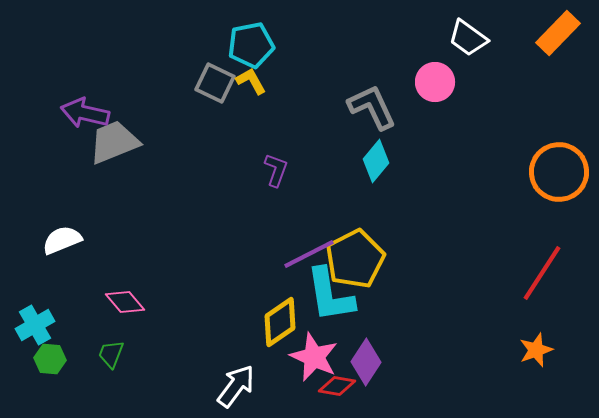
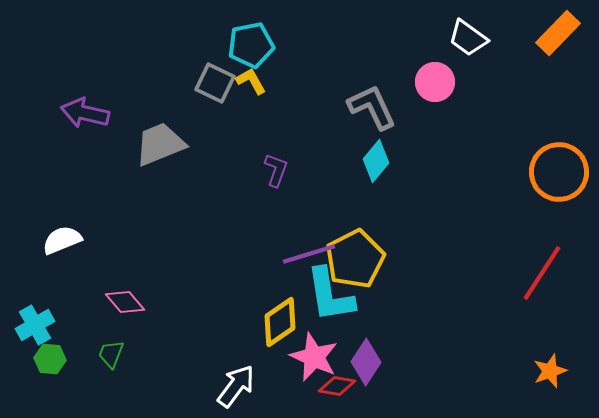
gray trapezoid: moved 46 px right, 2 px down
purple line: rotated 10 degrees clockwise
orange star: moved 14 px right, 21 px down
